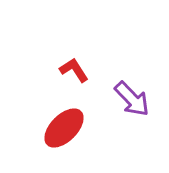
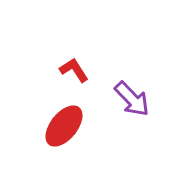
red ellipse: moved 2 px up; rotated 6 degrees counterclockwise
